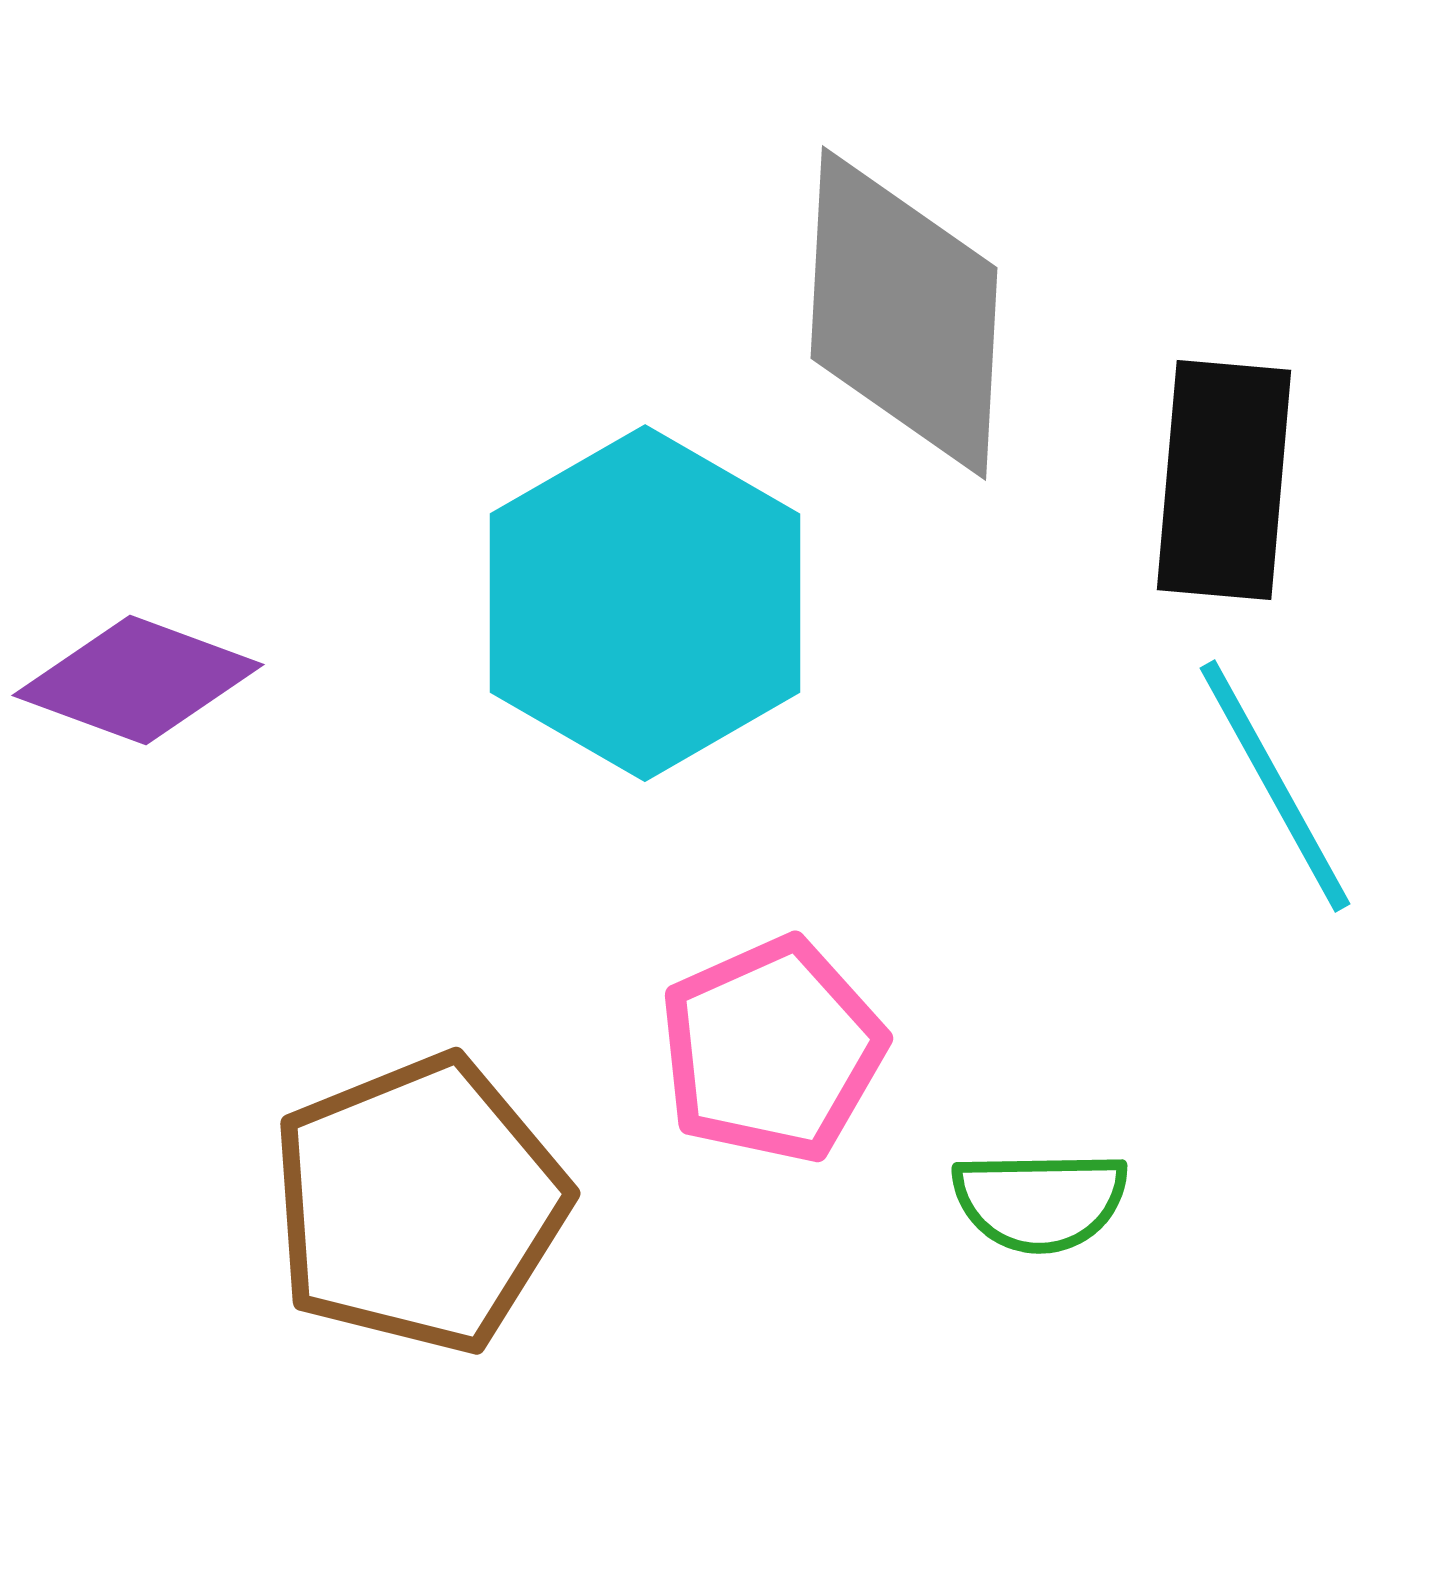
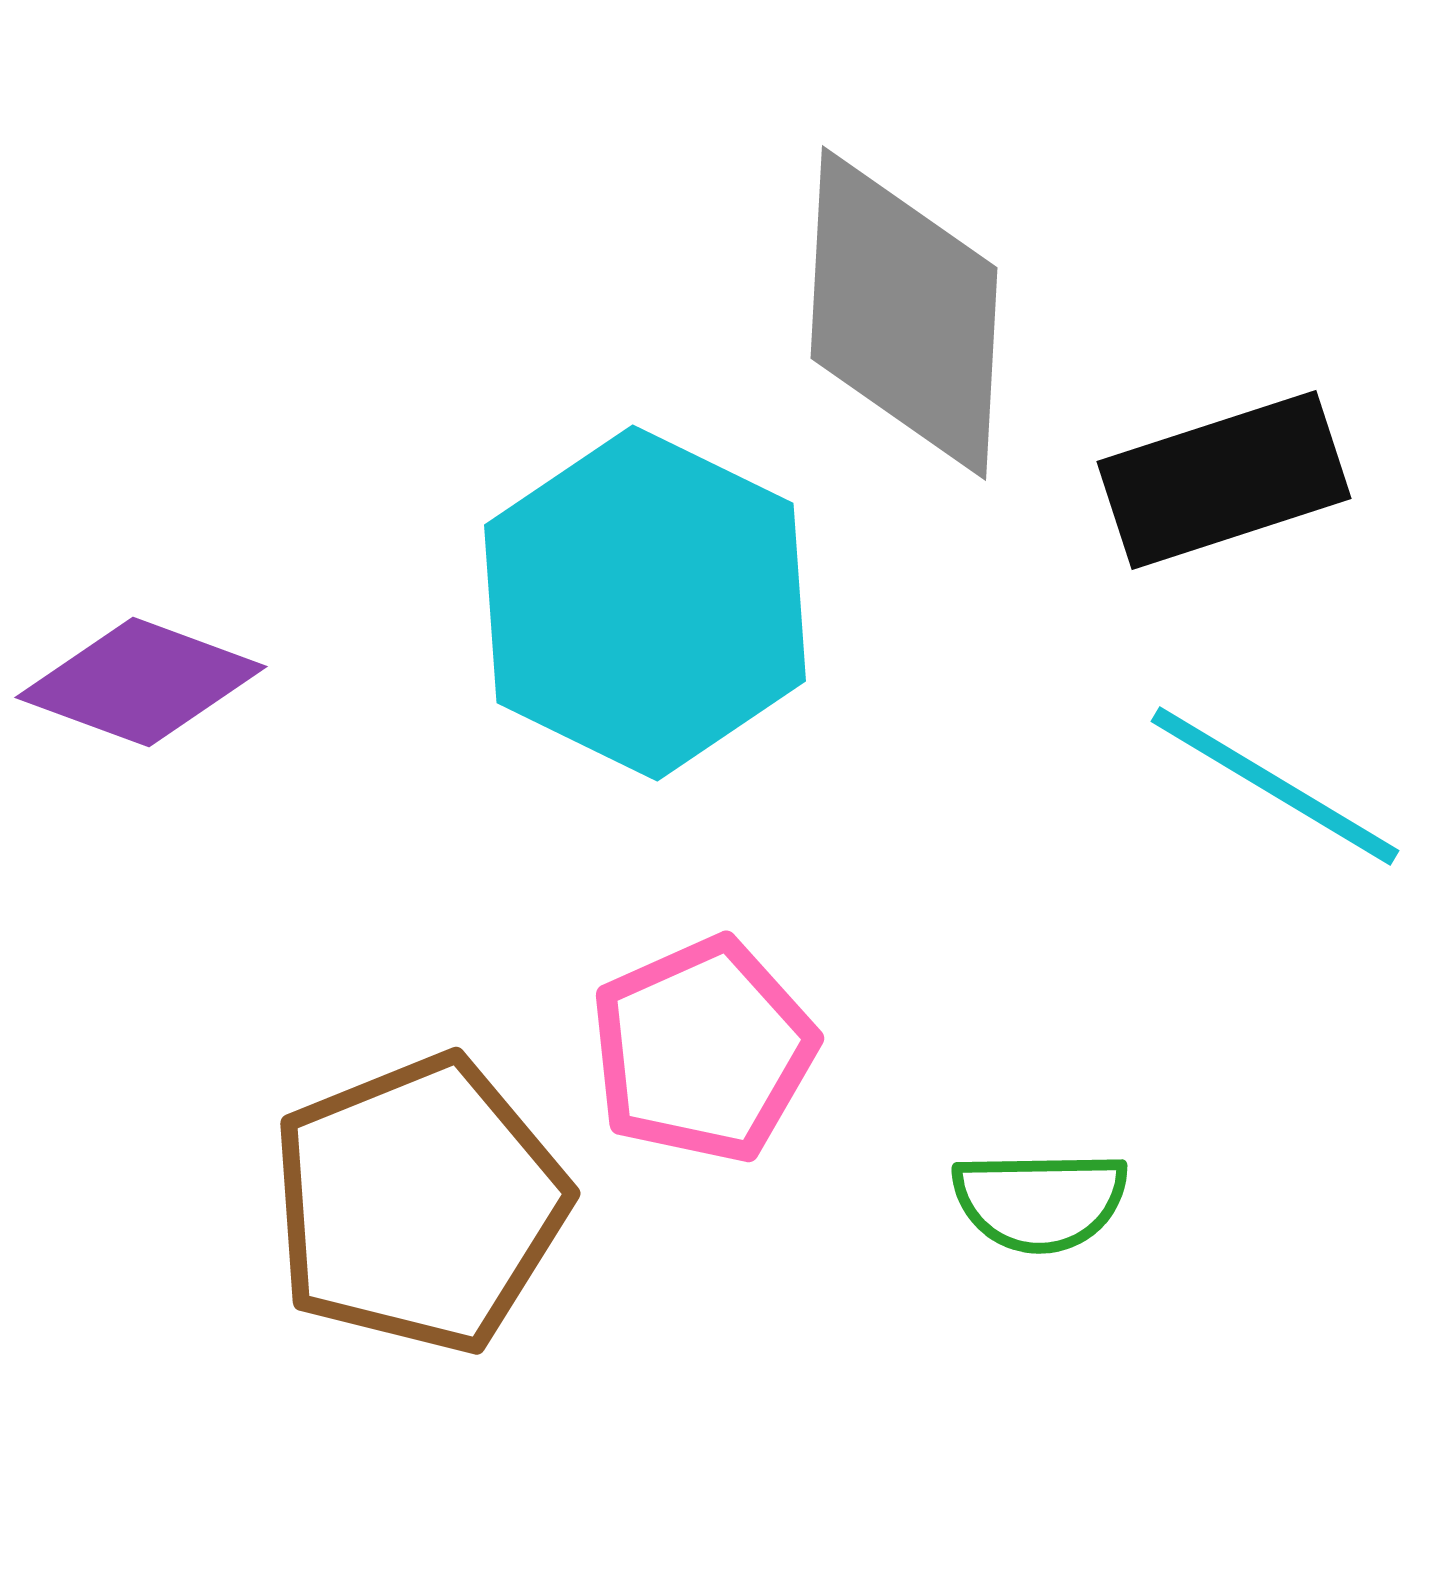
black rectangle: rotated 67 degrees clockwise
cyan hexagon: rotated 4 degrees counterclockwise
purple diamond: moved 3 px right, 2 px down
cyan line: rotated 30 degrees counterclockwise
pink pentagon: moved 69 px left
